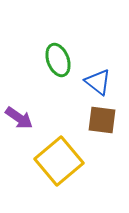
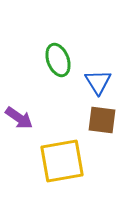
blue triangle: rotated 20 degrees clockwise
yellow square: moved 3 px right; rotated 30 degrees clockwise
